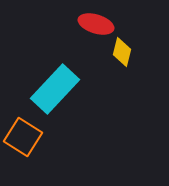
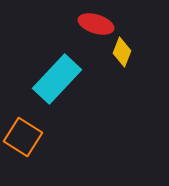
yellow diamond: rotated 8 degrees clockwise
cyan rectangle: moved 2 px right, 10 px up
